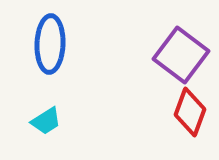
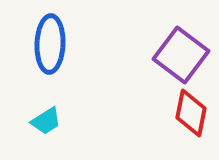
red diamond: moved 1 px right, 1 px down; rotated 9 degrees counterclockwise
